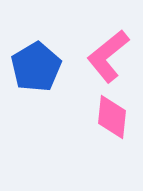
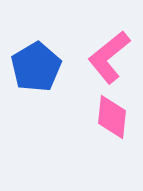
pink L-shape: moved 1 px right, 1 px down
